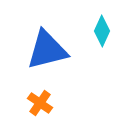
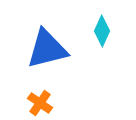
blue triangle: moved 1 px up
